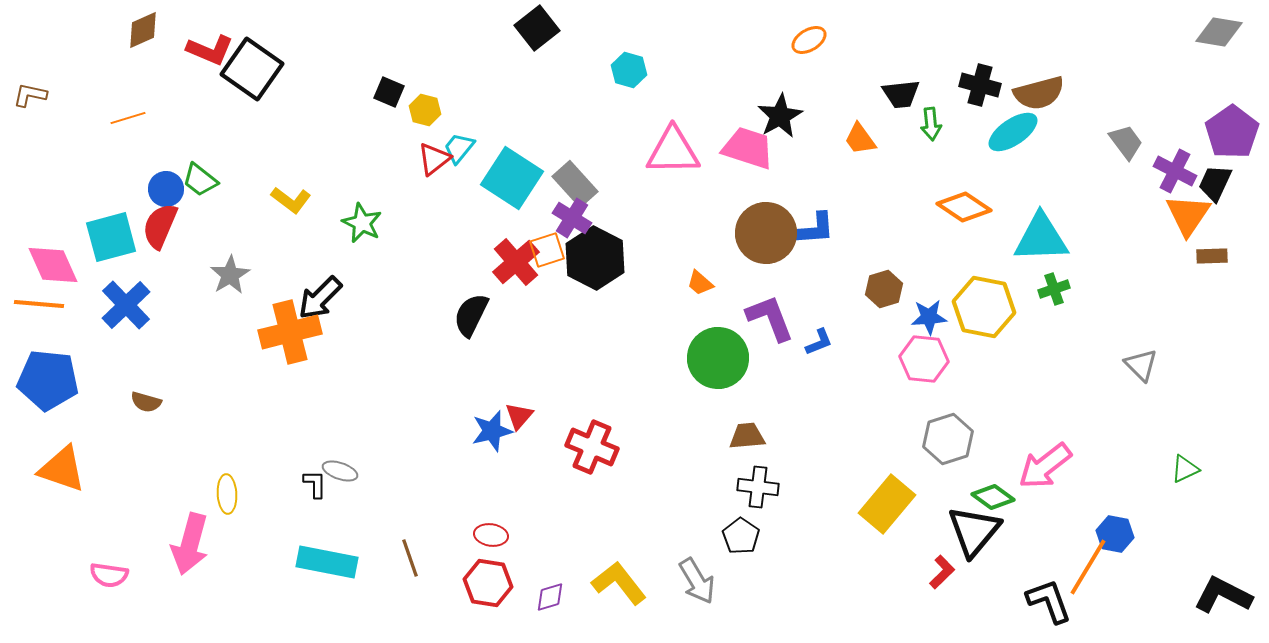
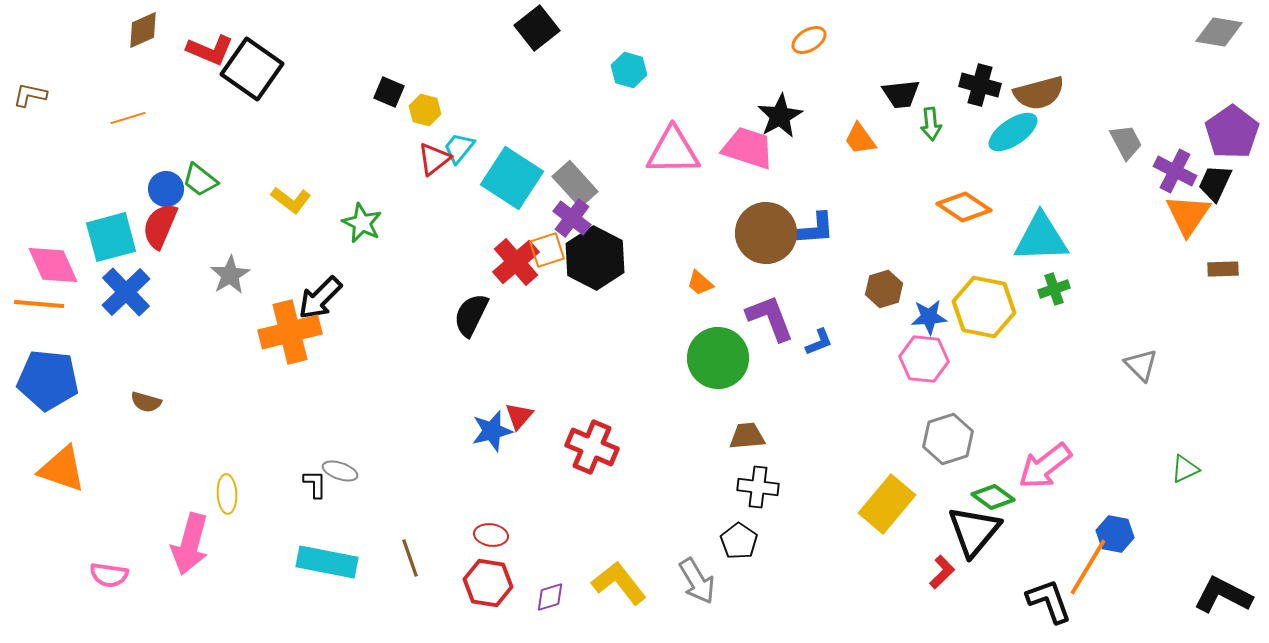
gray trapezoid at (1126, 142): rotated 9 degrees clockwise
purple cross at (572, 218): rotated 6 degrees clockwise
brown rectangle at (1212, 256): moved 11 px right, 13 px down
blue cross at (126, 305): moved 13 px up
black pentagon at (741, 536): moved 2 px left, 5 px down
